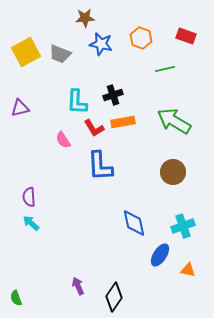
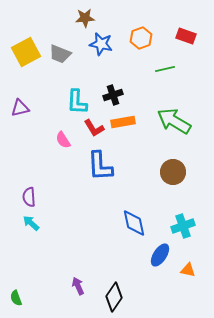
orange hexagon: rotated 20 degrees clockwise
